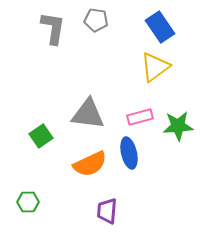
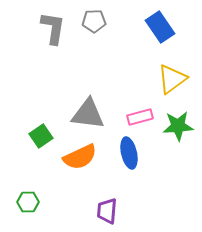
gray pentagon: moved 2 px left, 1 px down; rotated 10 degrees counterclockwise
yellow triangle: moved 17 px right, 12 px down
orange semicircle: moved 10 px left, 7 px up
